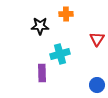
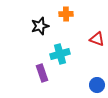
black star: rotated 18 degrees counterclockwise
red triangle: rotated 42 degrees counterclockwise
purple rectangle: rotated 18 degrees counterclockwise
